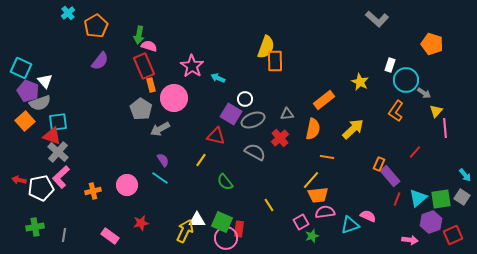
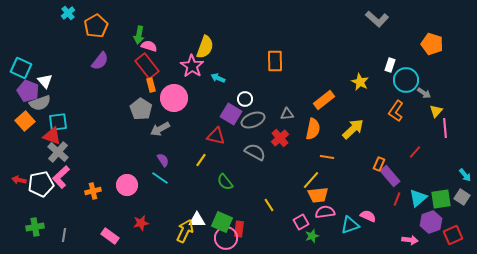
yellow semicircle at (266, 47): moved 61 px left
red rectangle at (144, 66): moved 3 px right; rotated 15 degrees counterclockwise
white pentagon at (41, 188): moved 4 px up
